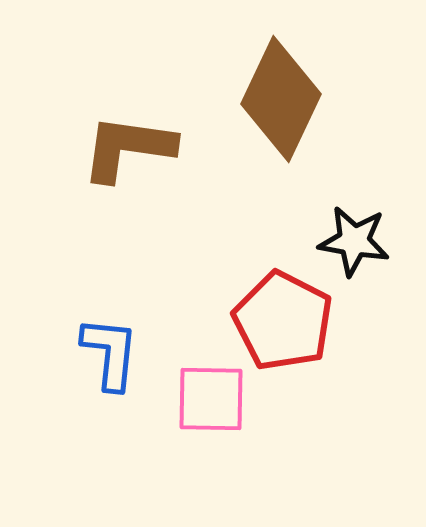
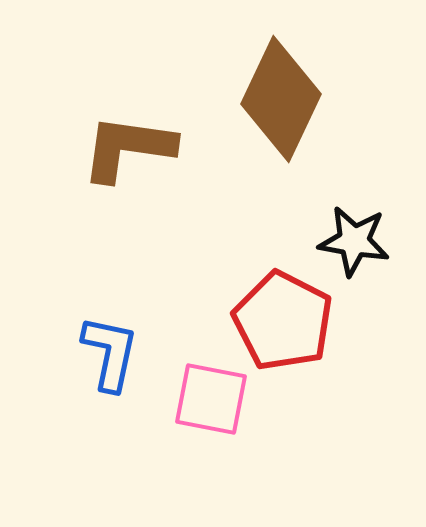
blue L-shape: rotated 6 degrees clockwise
pink square: rotated 10 degrees clockwise
